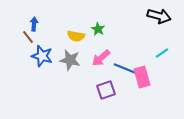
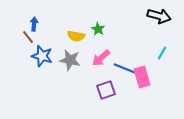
cyan line: rotated 24 degrees counterclockwise
